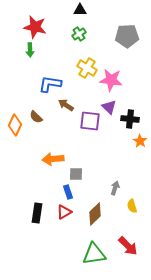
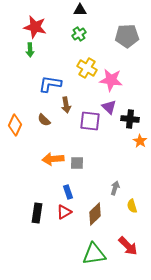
brown arrow: rotated 133 degrees counterclockwise
brown semicircle: moved 8 px right, 3 px down
gray square: moved 1 px right, 11 px up
